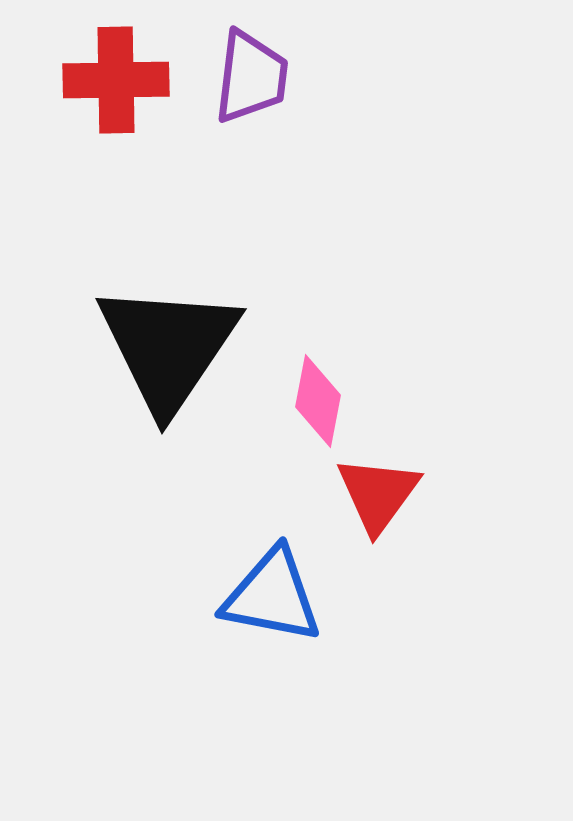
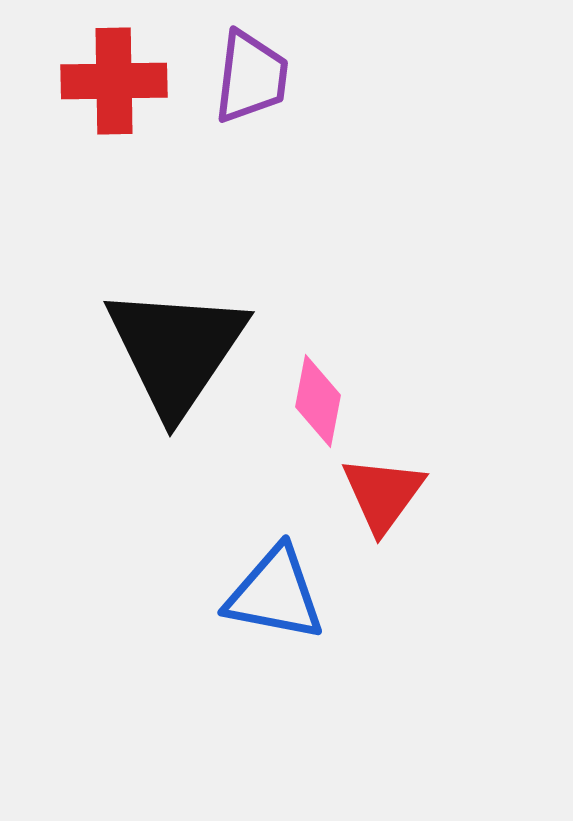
red cross: moved 2 px left, 1 px down
black triangle: moved 8 px right, 3 px down
red triangle: moved 5 px right
blue triangle: moved 3 px right, 2 px up
